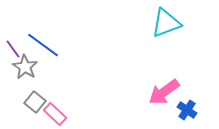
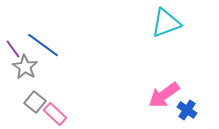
pink arrow: moved 3 px down
